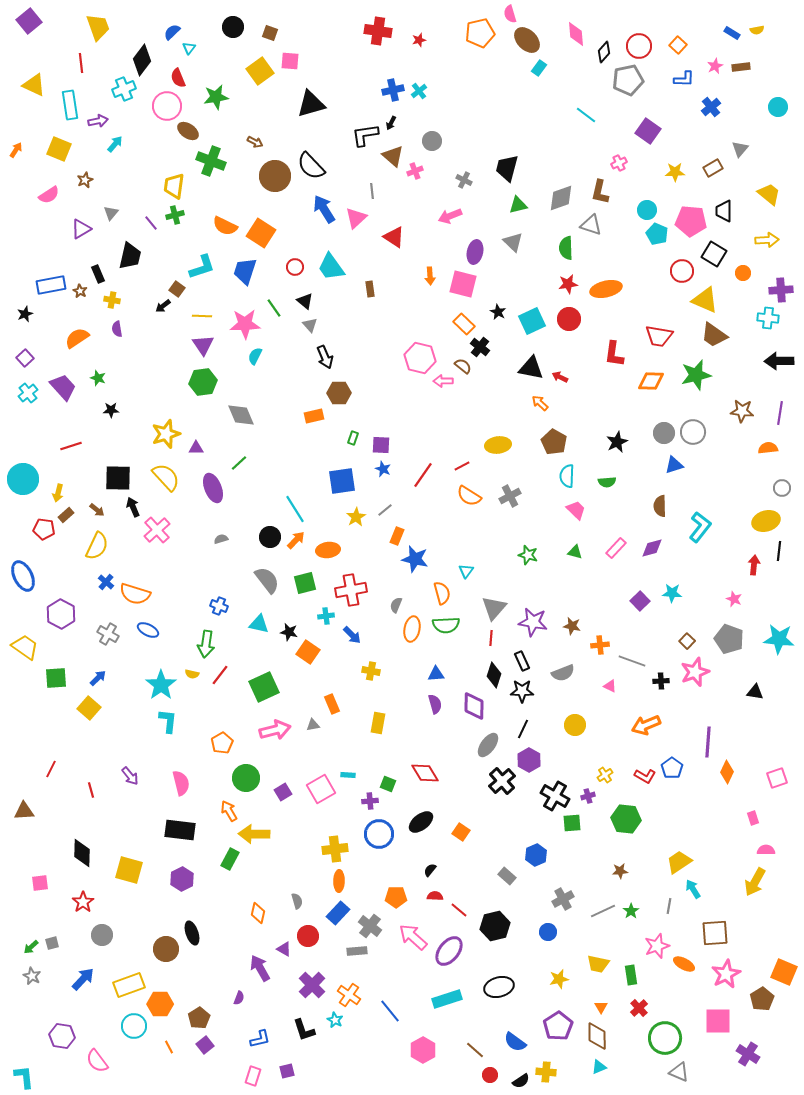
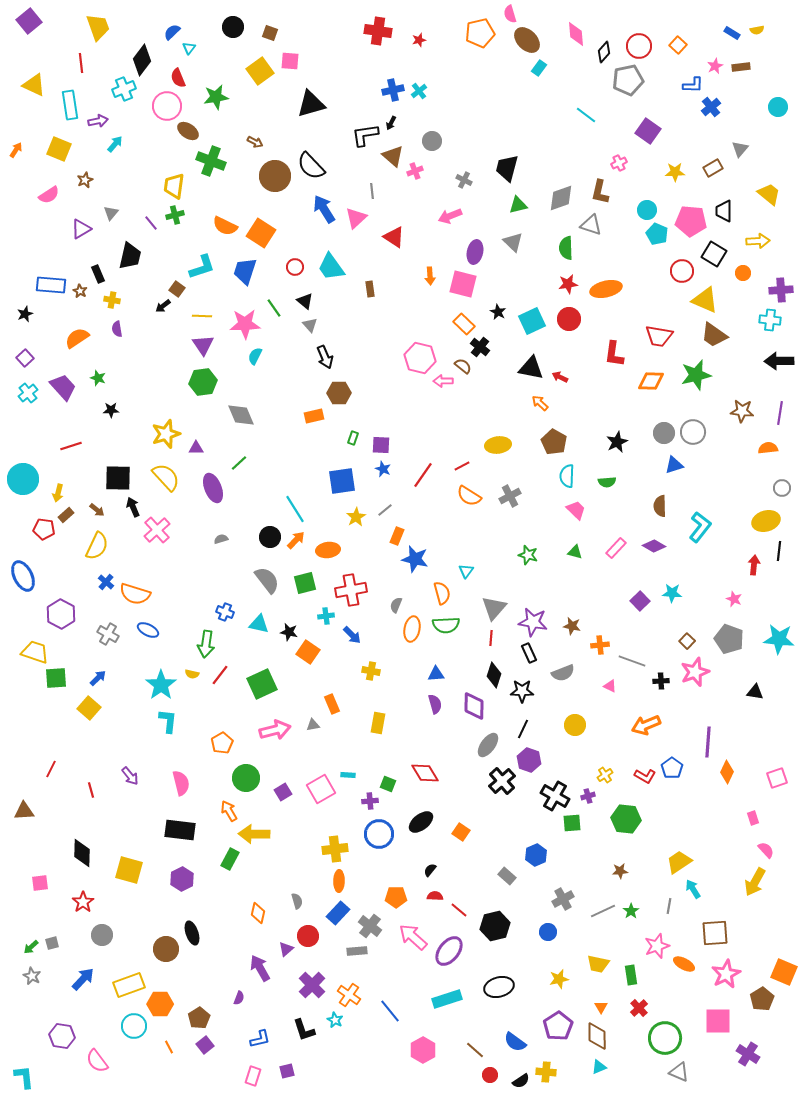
blue L-shape at (684, 79): moved 9 px right, 6 px down
yellow arrow at (767, 240): moved 9 px left, 1 px down
blue rectangle at (51, 285): rotated 16 degrees clockwise
cyan cross at (768, 318): moved 2 px right, 2 px down
purple diamond at (652, 548): moved 2 px right, 2 px up; rotated 45 degrees clockwise
blue cross at (219, 606): moved 6 px right, 6 px down
yellow trapezoid at (25, 647): moved 10 px right, 5 px down; rotated 16 degrees counterclockwise
black rectangle at (522, 661): moved 7 px right, 8 px up
green square at (264, 687): moved 2 px left, 3 px up
purple hexagon at (529, 760): rotated 10 degrees counterclockwise
pink semicircle at (766, 850): rotated 48 degrees clockwise
purple triangle at (284, 949): moved 2 px right; rotated 49 degrees clockwise
